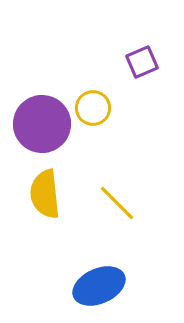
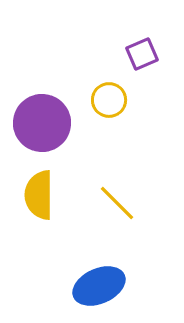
purple square: moved 8 px up
yellow circle: moved 16 px right, 8 px up
purple circle: moved 1 px up
yellow semicircle: moved 6 px left, 1 px down; rotated 6 degrees clockwise
